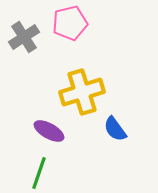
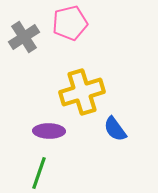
purple ellipse: rotated 28 degrees counterclockwise
